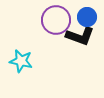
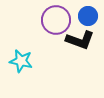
blue circle: moved 1 px right, 1 px up
black L-shape: moved 4 px down
